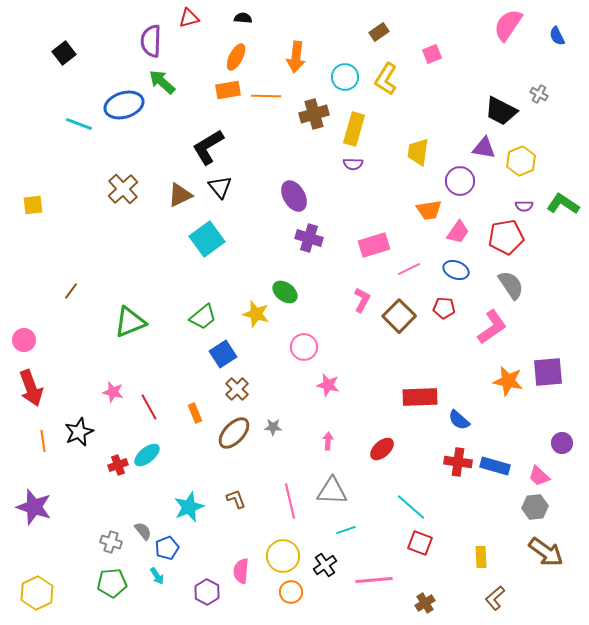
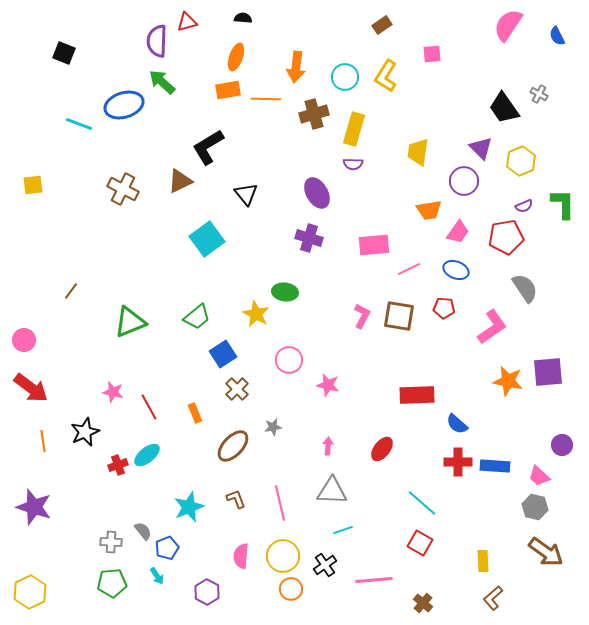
red triangle at (189, 18): moved 2 px left, 4 px down
brown rectangle at (379, 32): moved 3 px right, 7 px up
purple semicircle at (151, 41): moved 6 px right
black square at (64, 53): rotated 30 degrees counterclockwise
pink square at (432, 54): rotated 18 degrees clockwise
orange ellipse at (236, 57): rotated 8 degrees counterclockwise
orange arrow at (296, 57): moved 10 px down
yellow L-shape at (386, 79): moved 3 px up
orange line at (266, 96): moved 3 px down
black trapezoid at (501, 111): moved 3 px right, 3 px up; rotated 28 degrees clockwise
purple triangle at (484, 148): moved 3 px left; rotated 35 degrees clockwise
purple circle at (460, 181): moved 4 px right
black triangle at (220, 187): moved 26 px right, 7 px down
brown cross at (123, 189): rotated 20 degrees counterclockwise
brown triangle at (180, 195): moved 14 px up
purple ellipse at (294, 196): moved 23 px right, 3 px up
green L-shape at (563, 204): rotated 56 degrees clockwise
yellow square at (33, 205): moved 20 px up
purple semicircle at (524, 206): rotated 24 degrees counterclockwise
pink rectangle at (374, 245): rotated 12 degrees clockwise
gray semicircle at (511, 285): moved 14 px right, 3 px down
green ellipse at (285, 292): rotated 30 degrees counterclockwise
pink L-shape at (362, 300): moved 16 px down
yellow star at (256, 314): rotated 12 degrees clockwise
brown square at (399, 316): rotated 36 degrees counterclockwise
green trapezoid at (203, 317): moved 6 px left
pink circle at (304, 347): moved 15 px left, 13 px down
red arrow at (31, 388): rotated 33 degrees counterclockwise
red rectangle at (420, 397): moved 3 px left, 2 px up
blue semicircle at (459, 420): moved 2 px left, 4 px down
gray star at (273, 427): rotated 12 degrees counterclockwise
black star at (79, 432): moved 6 px right
brown ellipse at (234, 433): moved 1 px left, 13 px down
pink arrow at (328, 441): moved 5 px down
purple circle at (562, 443): moved 2 px down
red ellipse at (382, 449): rotated 10 degrees counterclockwise
red cross at (458, 462): rotated 8 degrees counterclockwise
blue rectangle at (495, 466): rotated 12 degrees counterclockwise
pink line at (290, 501): moved 10 px left, 2 px down
cyan line at (411, 507): moved 11 px right, 4 px up
gray hexagon at (535, 507): rotated 20 degrees clockwise
cyan line at (346, 530): moved 3 px left
gray cross at (111, 542): rotated 15 degrees counterclockwise
red square at (420, 543): rotated 10 degrees clockwise
yellow rectangle at (481, 557): moved 2 px right, 4 px down
pink semicircle at (241, 571): moved 15 px up
orange circle at (291, 592): moved 3 px up
yellow hexagon at (37, 593): moved 7 px left, 1 px up
brown L-shape at (495, 598): moved 2 px left
brown cross at (425, 603): moved 2 px left; rotated 18 degrees counterclockwise
